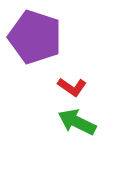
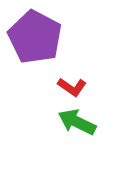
purple pentagon: rotated 10 degrees clockwise
